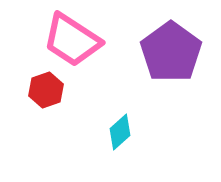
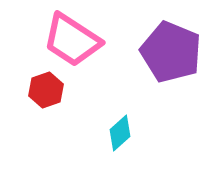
purple pentagon: rotated 14 degrees counterclockwise
cyan diamond: moved 1 px down
